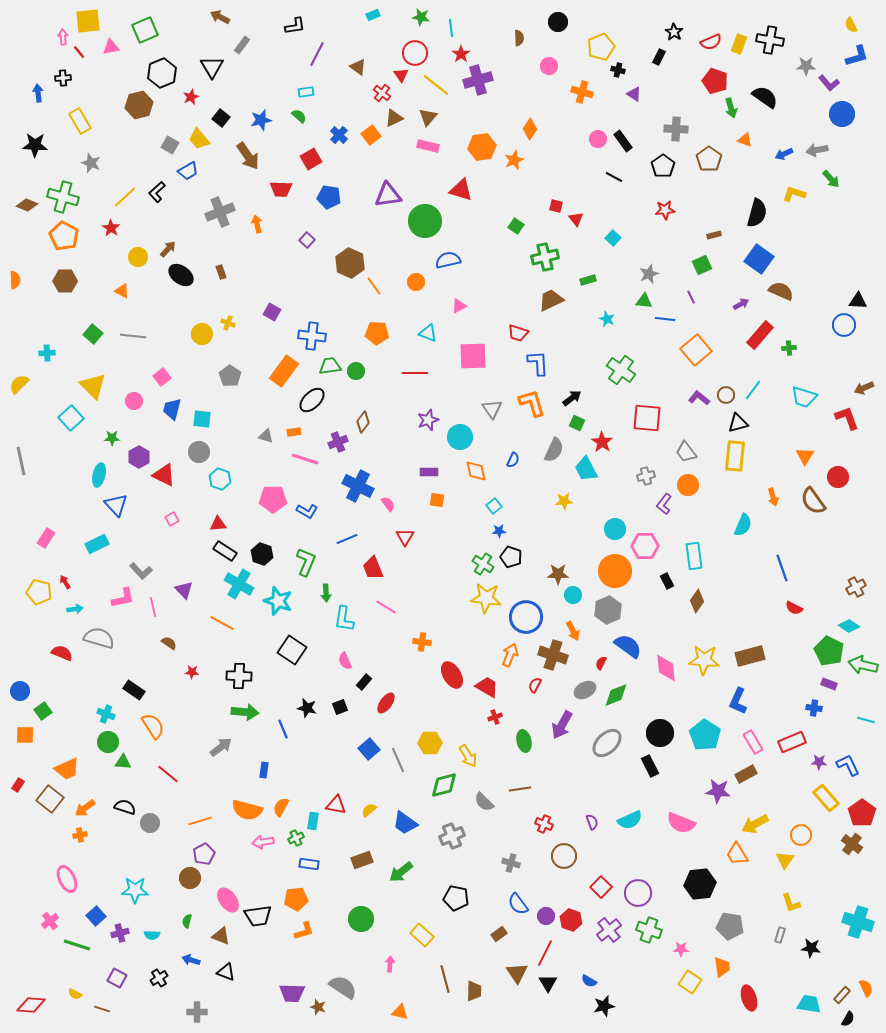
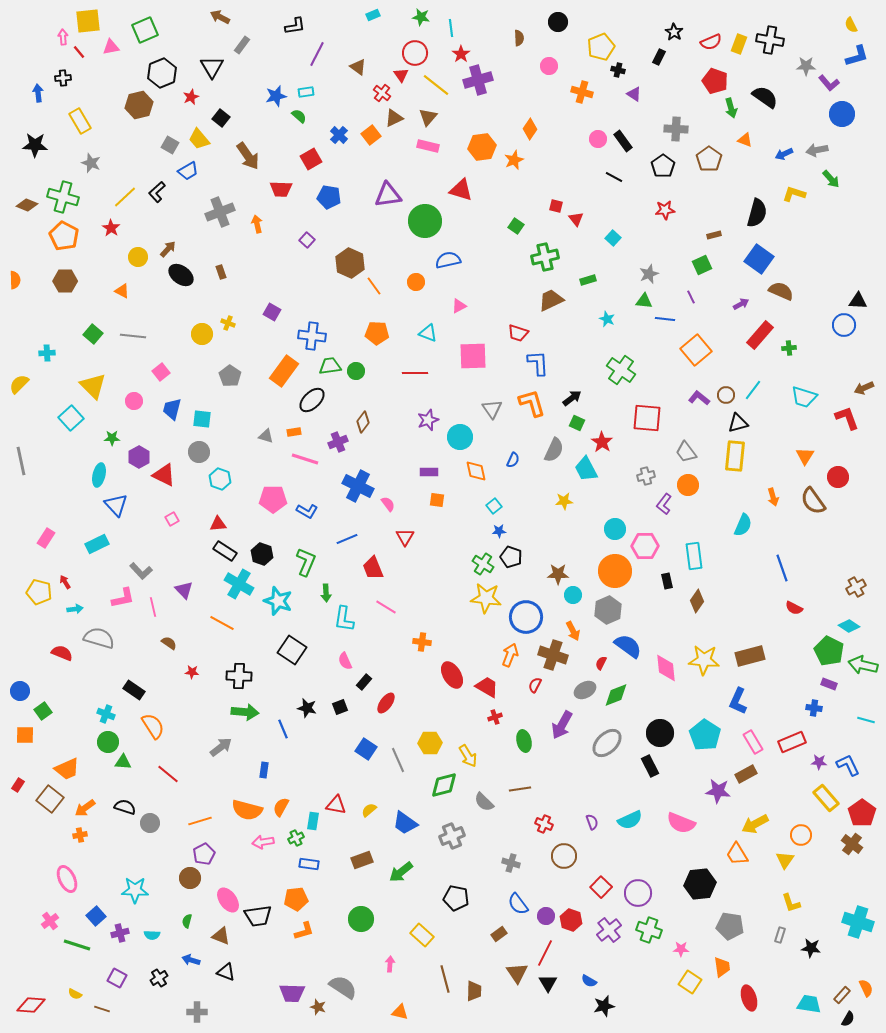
blue star at (261, 120): moved 15 px right, 24 px up
pink square at (162, 377): moved 1 px left, 5 px up
black rectangle at (667, 581): rotated 14 degrees clockwise
blue square at (369, 749): moved 3 px left; rotated 15 degrees counterclockwise
